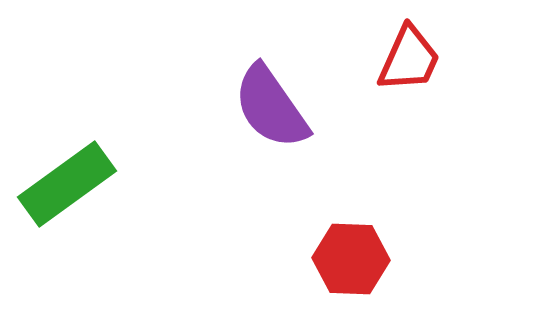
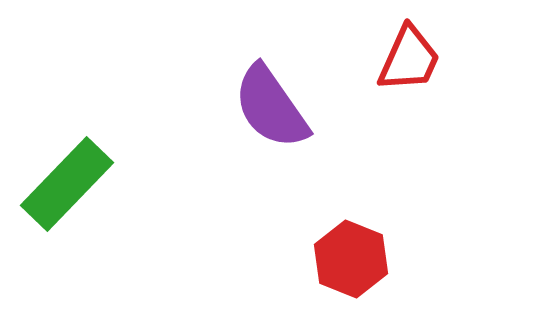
green rectangle: rotated 10 degrees counterclockwise
red hexagon: rotated 20 degrees clockwise
